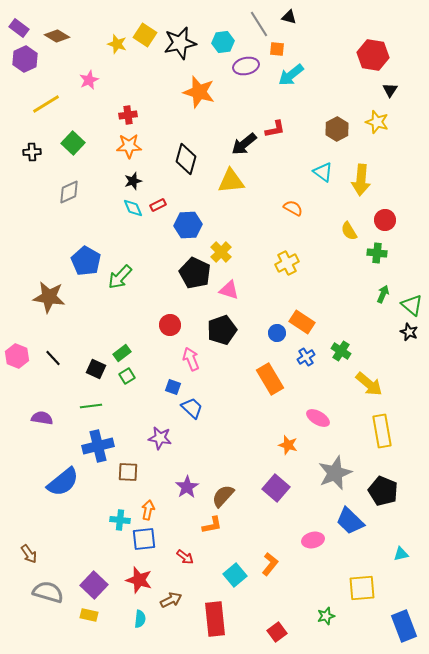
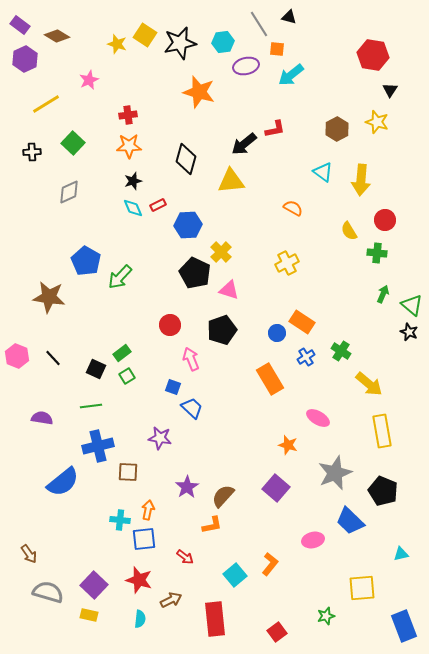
purple rectangle at (19, 28): moved 1 px right, 3 px up
